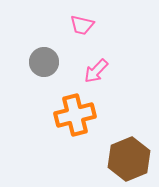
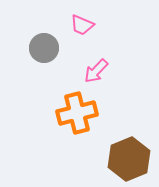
pink trapezoid: rotated 10 degrees clockwise
gray circle: moved 14 px up
orange cross: moved 2 px right, 2 px up
